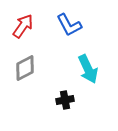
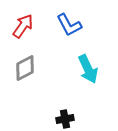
black cross: moved 19 px down
